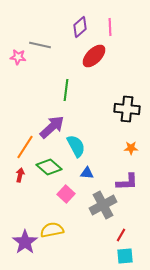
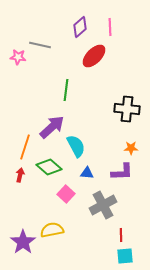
orange line: rotated 15 degrees counterclockwise
purple L-shape: moved 5 px left, 10 px up
red line: rotated 32 degrees counterclockwise
purple star: moved 2 px left
